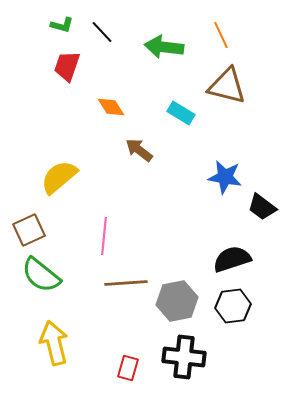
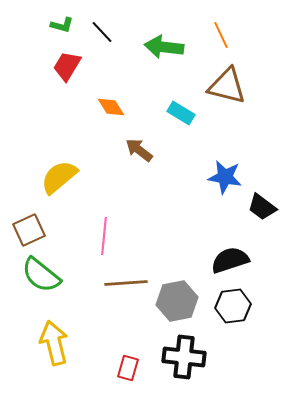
red trapezoid: rotated 12 degrees clockwise
black semicircle: moved 2 px left, 1 px down
